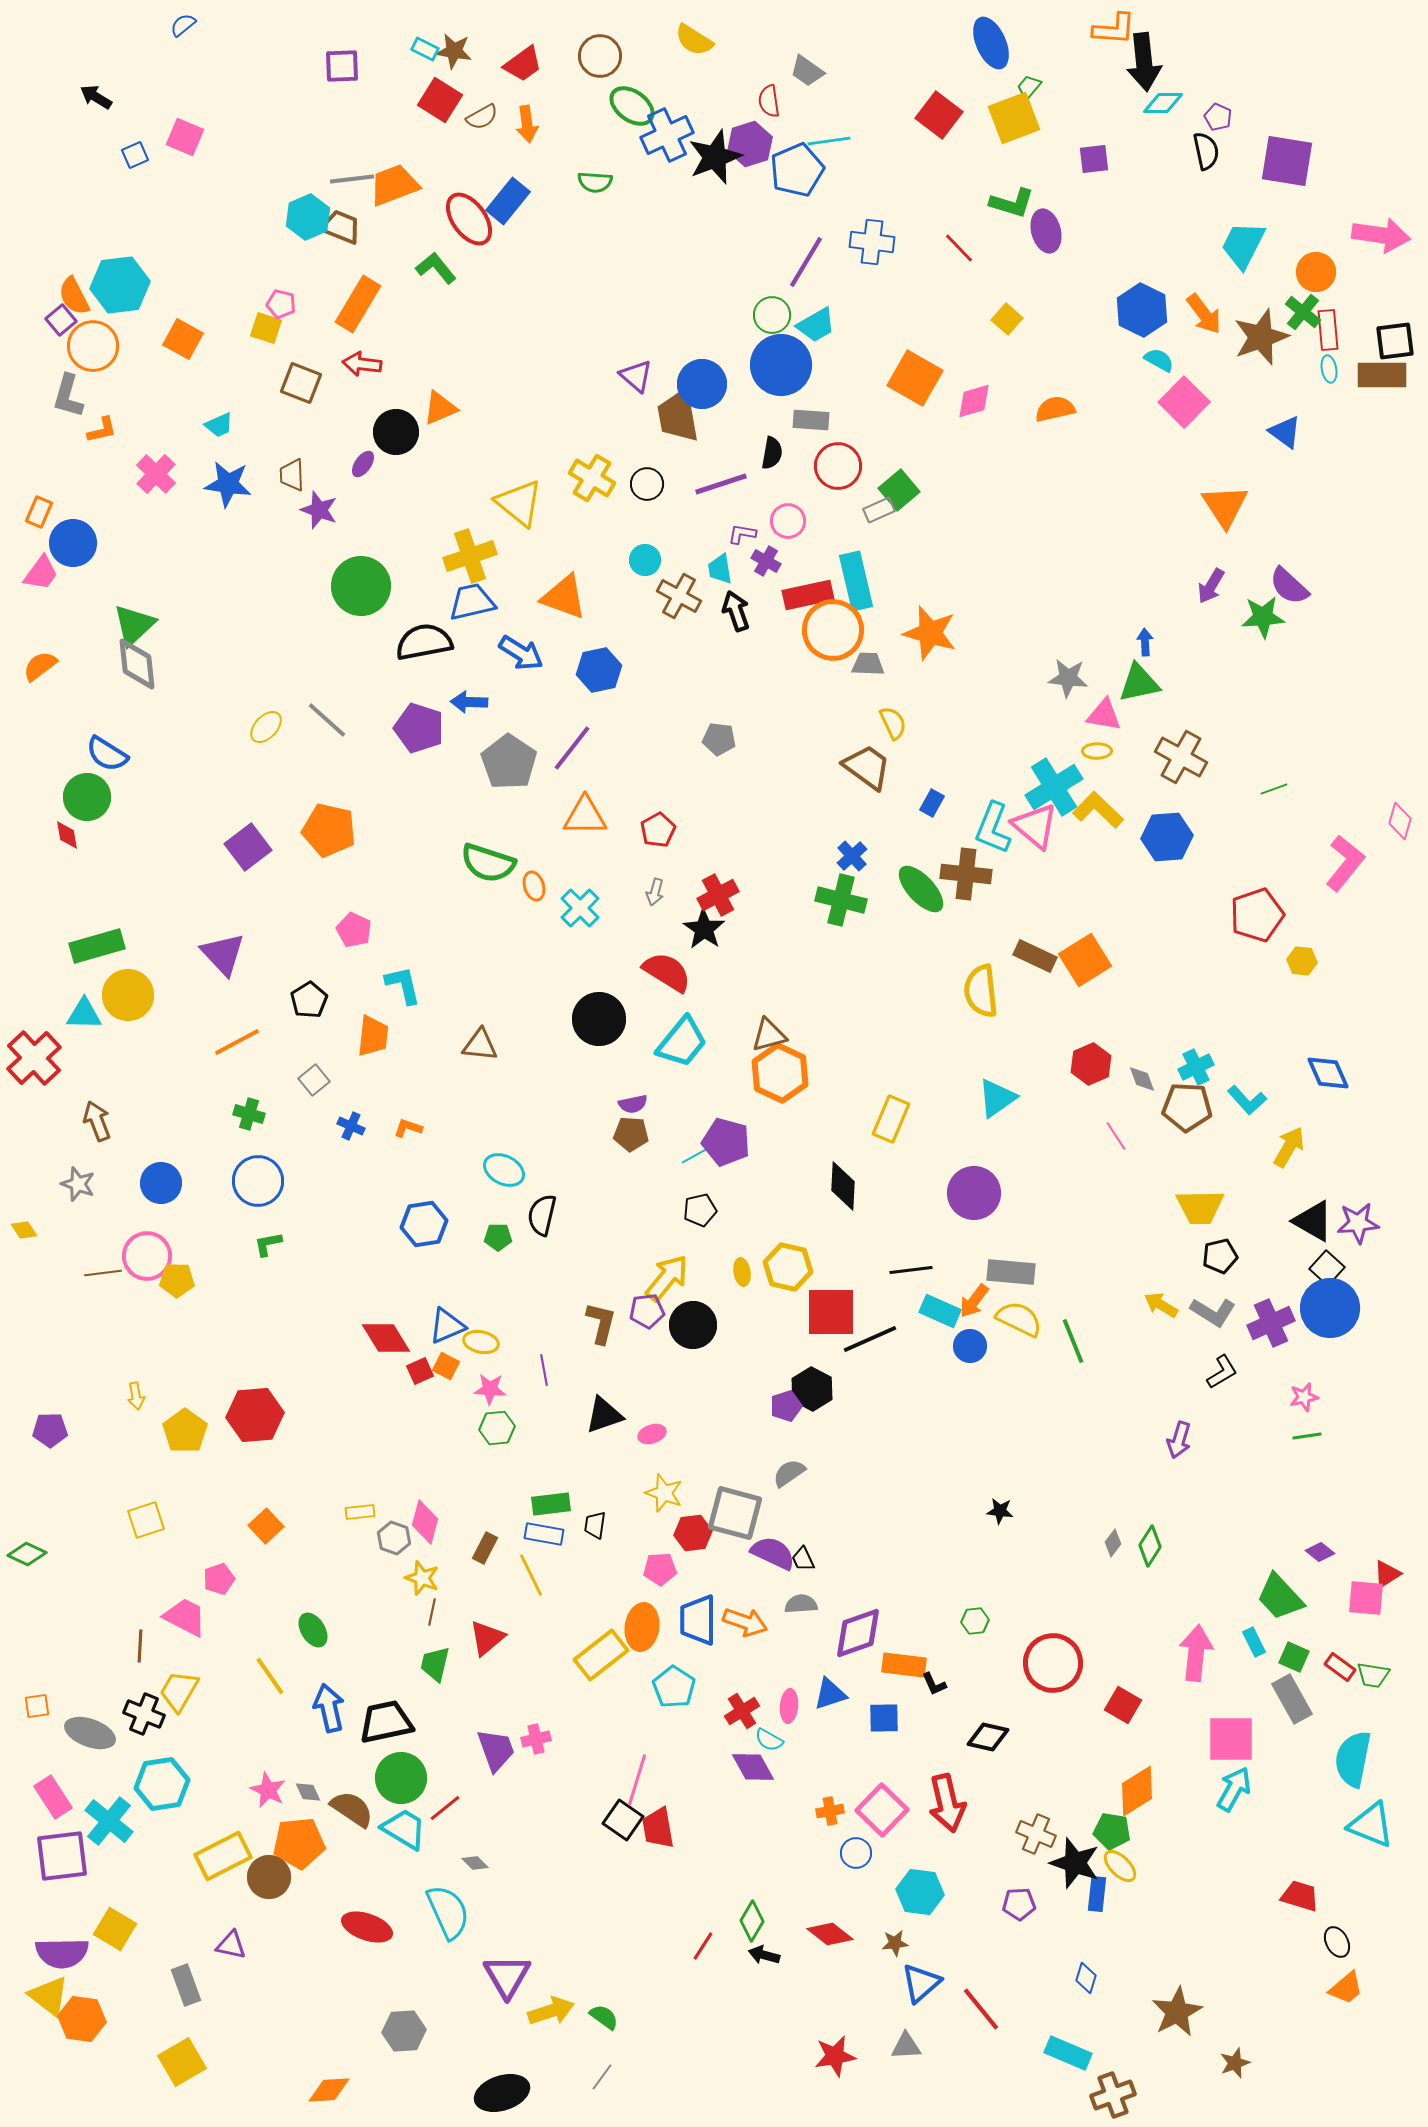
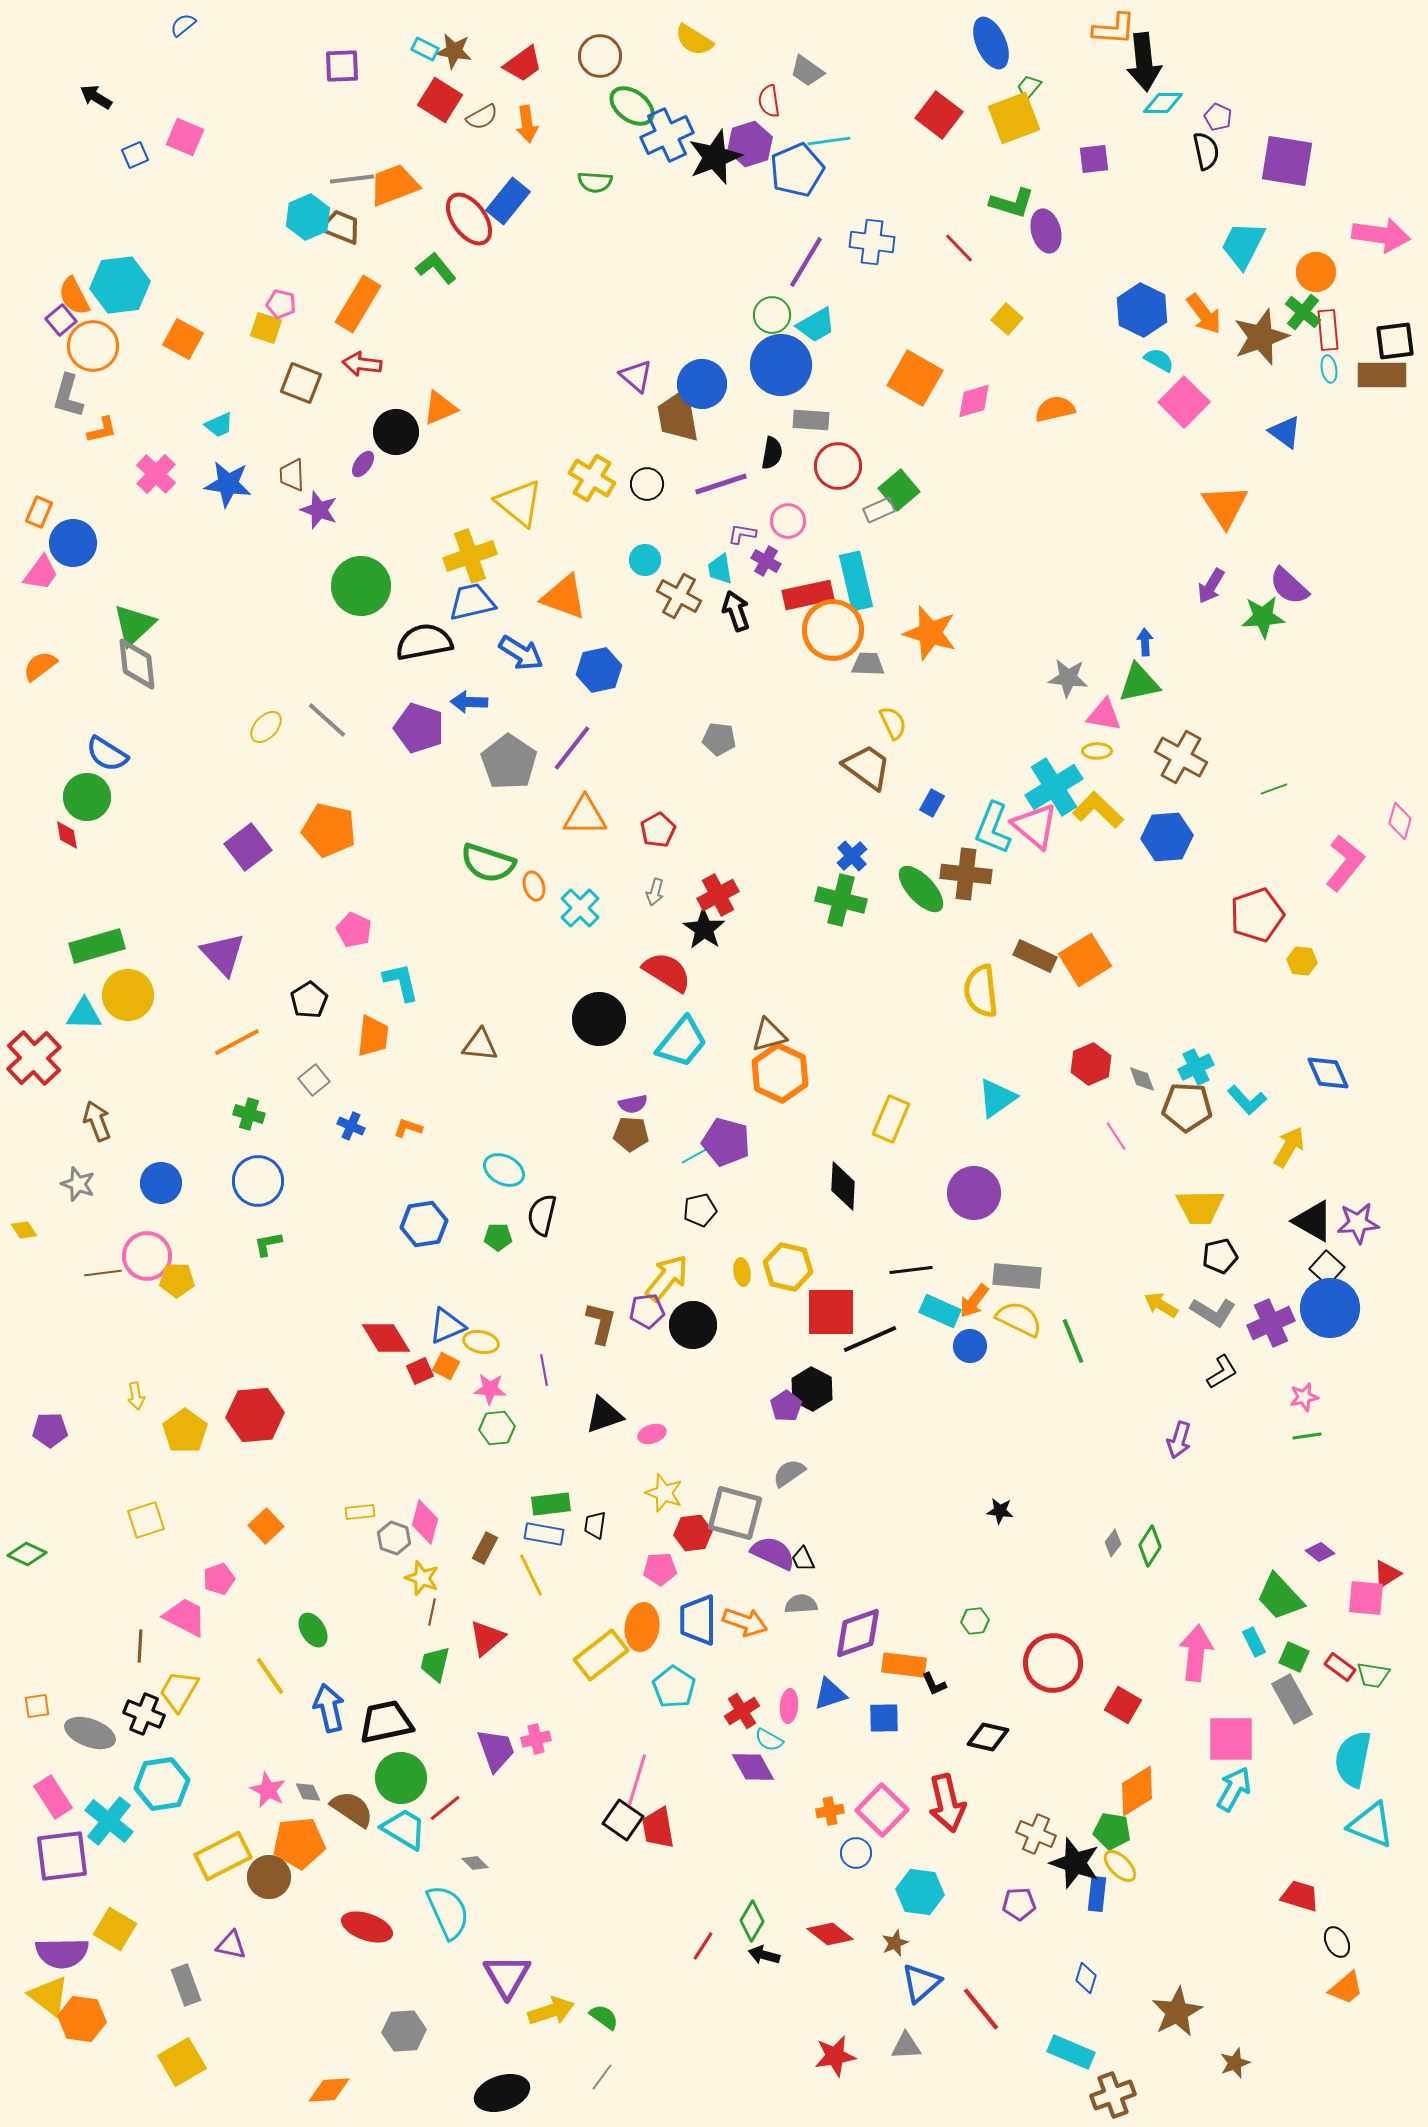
cyan L-shape at (403, 985): moved 2 px left, 3 px up
gray rectangle at (1011, 1272): moved 6 px right, 4 px down
purple pentagon at (786, 1406): rotated 16 degrees counterclockwise
brown star at (895, 1943): rotated 16 degrees counterclockwise
cyan rectangle at (1068, 2053): moved 3 px right, 1 px up
